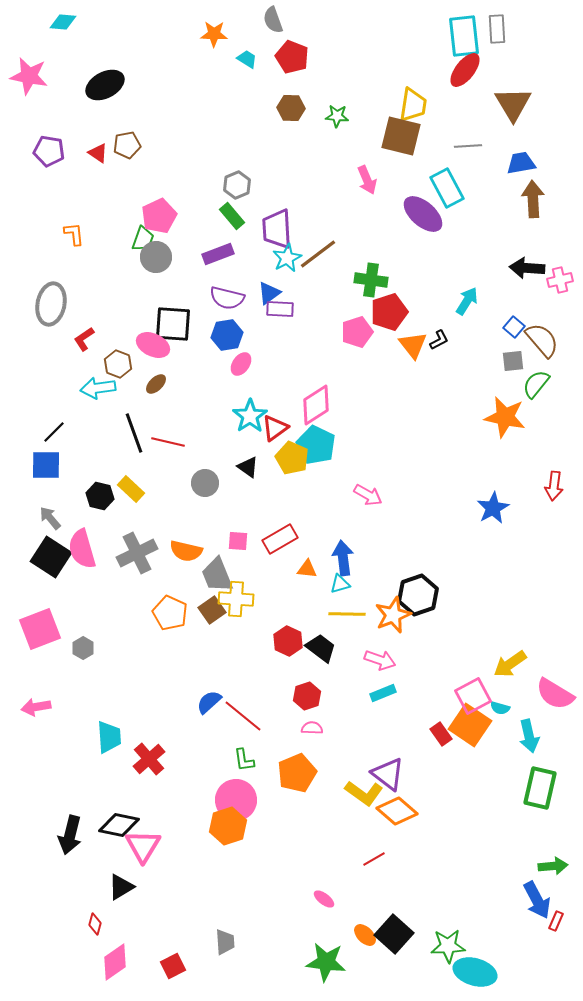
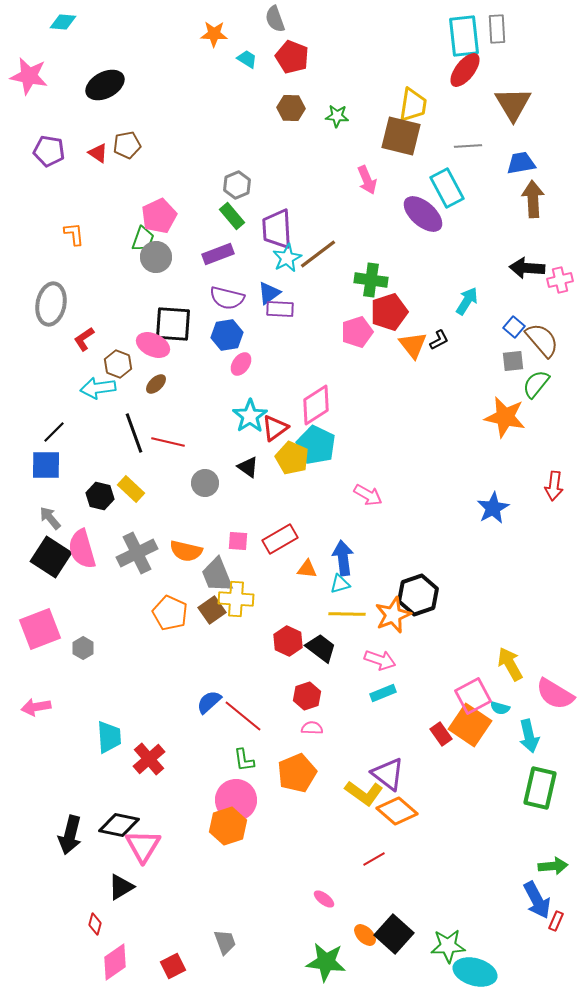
gray semicircle at (273, 20): moved 2 px right, 1 px up
yellow arrow at (510, 664): rotated 96 degrees clockwise
gray trapezoid at (225, 942): rotated 16 degrees counterclockwise
